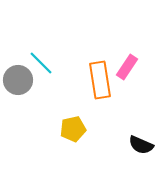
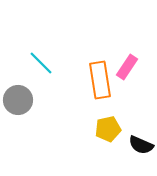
gray circle: moved 20 px down
yellow pentagon: moved 35 px right
